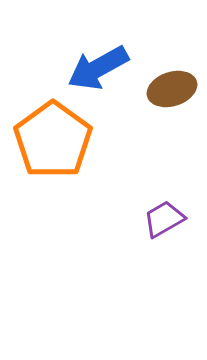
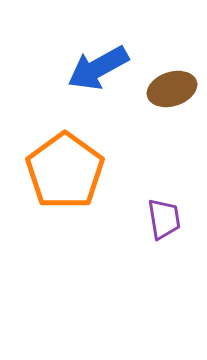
orange pentagon: moved 12 px right, 31 px down
purple trapezoid: rotated 111 degrees clockwise
